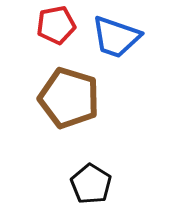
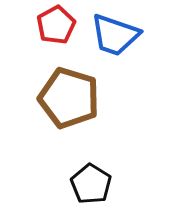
red pentagon: rotated 18 degrees counterclockwise
blue trapezoid: moved 1 px left, 2 px up
